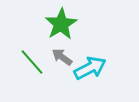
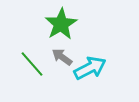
green line: moved 2 px down
